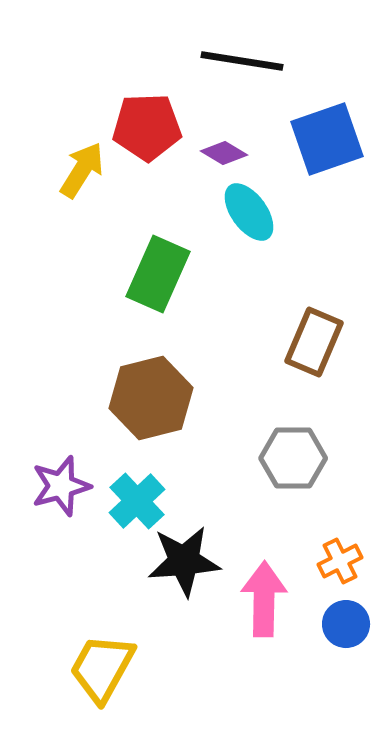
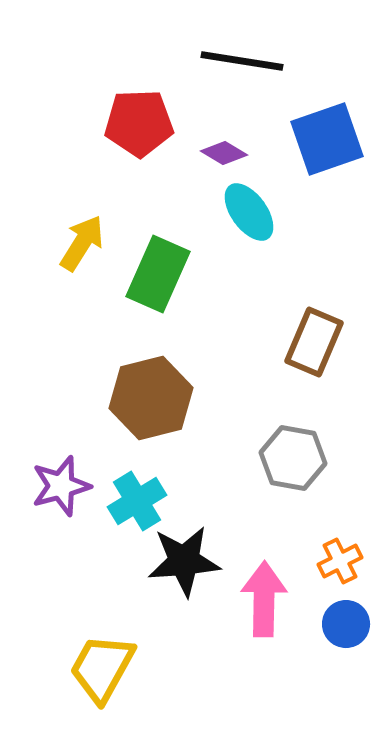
red pentagon: moved 8 px left, 4 px up
yellow arrow: moved 73 px down
gray hexagon: rotated 10 degrees clockwise
cyan cross: rotated 12 degrees clockwise
